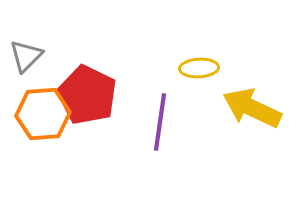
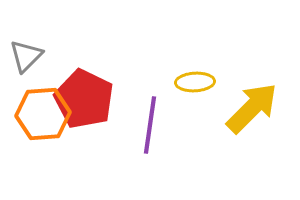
yellow ellipse: moved 4 px left, 14 px down
red pentagon: moved 3 px left, 4 px down
yellow arrow: rotated 110 degrees clockwise
purple line: moved 10 px left, 3 px down
